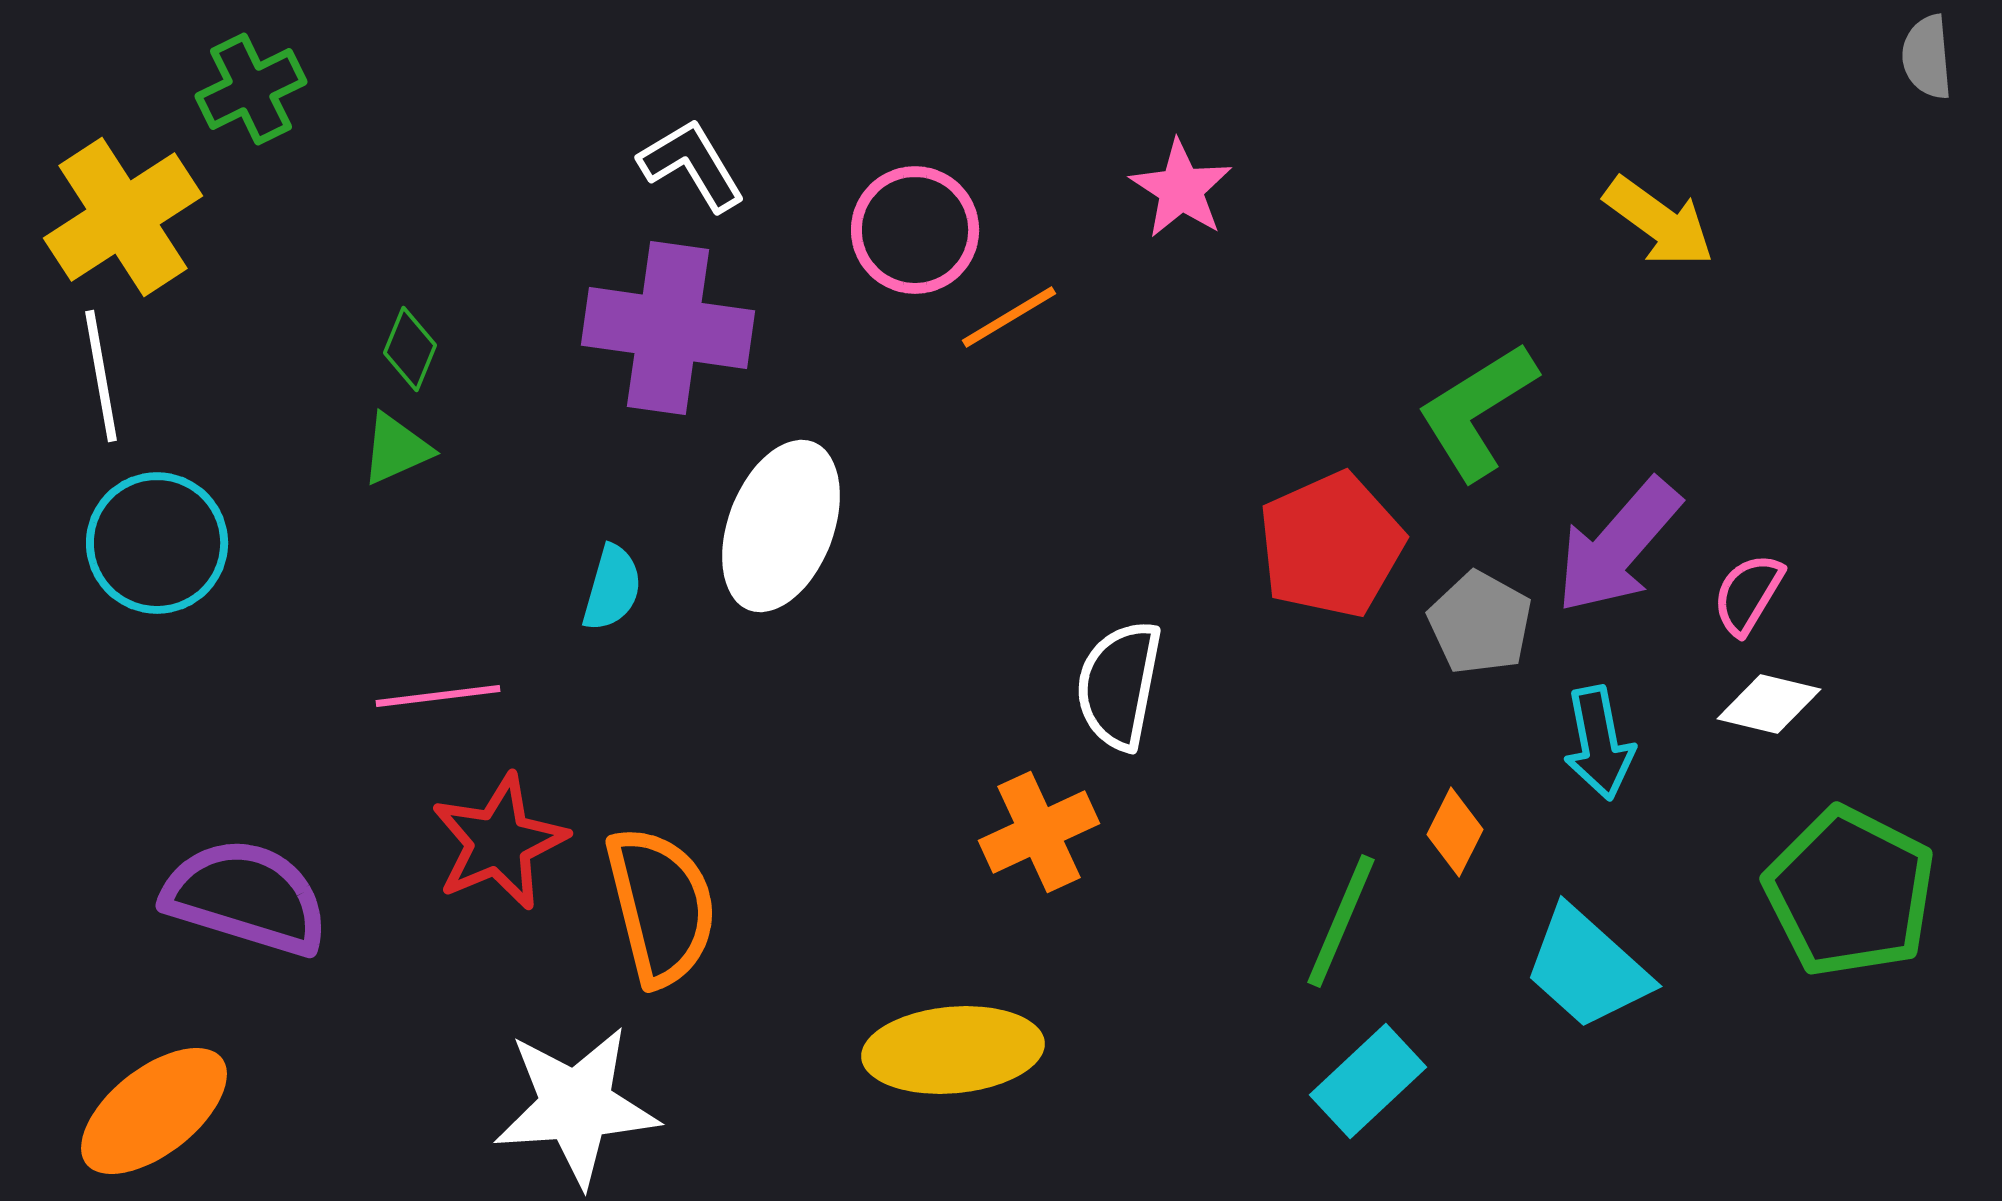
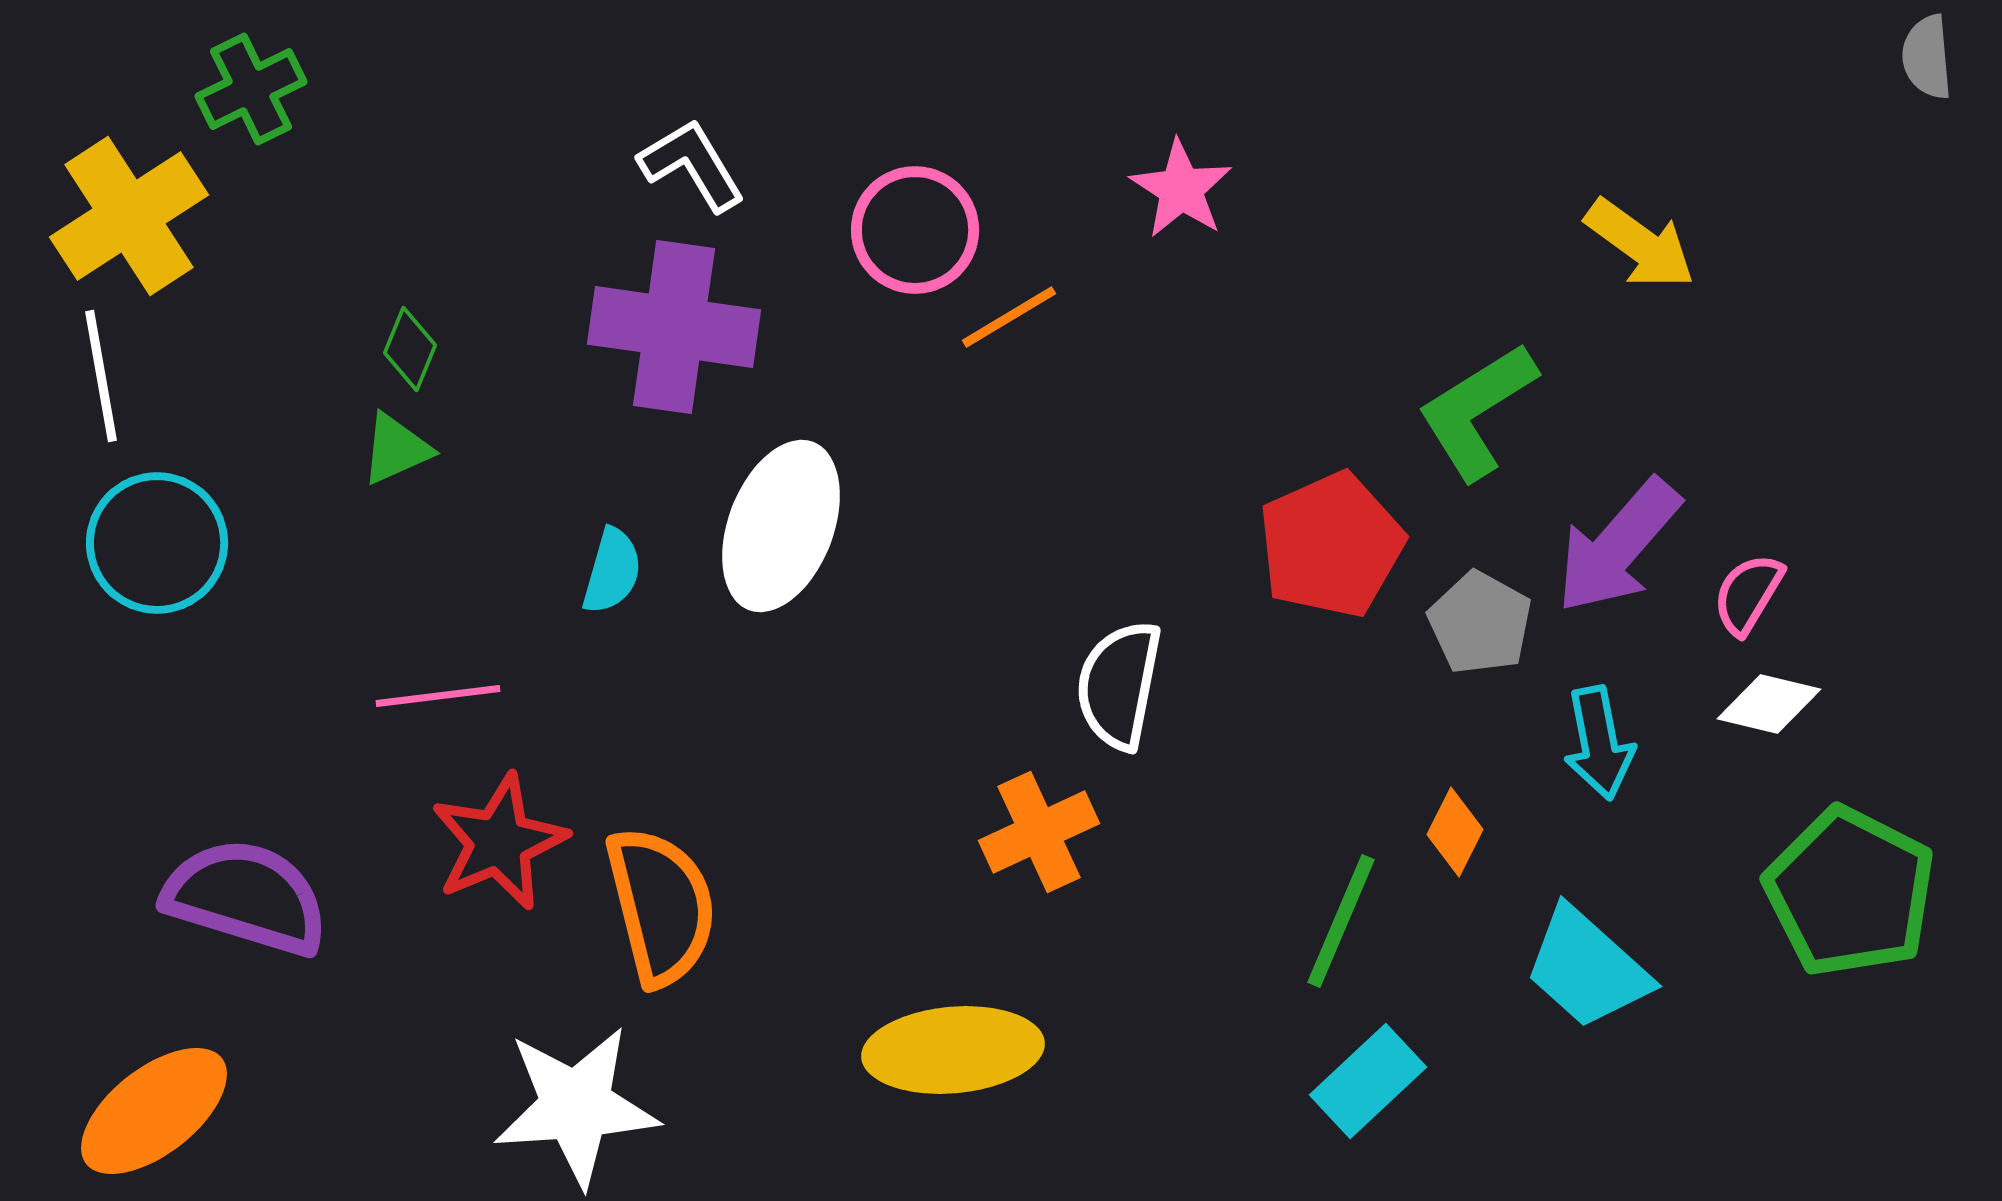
yellow cross: moved 6 px right, 1 px up
yellow arrow: moved 19 px left, 22 px down
purple cross: moved 6 px right, 1 px up
cyan semicircle: moved 17 px up
